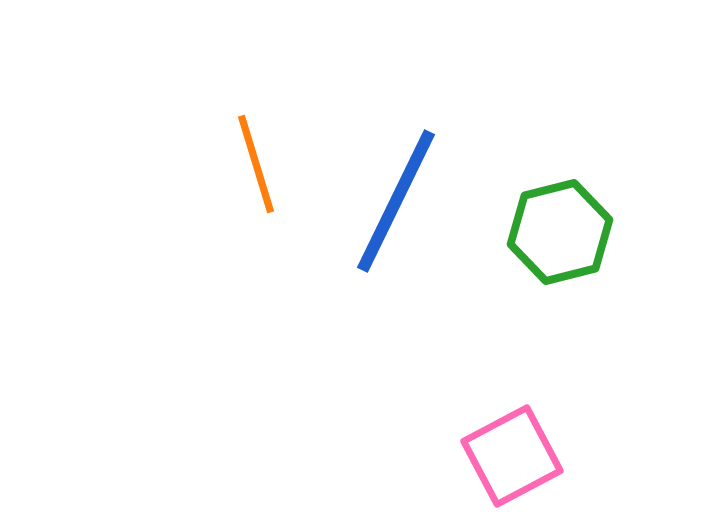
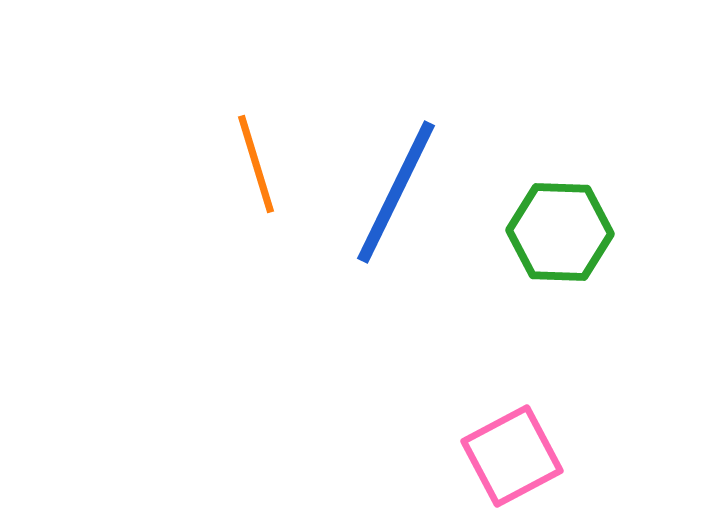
blue line: moved 9 px up
green hexagon: rotated 16 degrees clockwise
